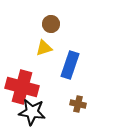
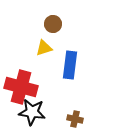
brown circle: moved 2 px right
blue rectangle: rotated 12 degrees counterclockwise
red cross: moved 1 px left
brown cross: moved 3 px left, 15 px down
